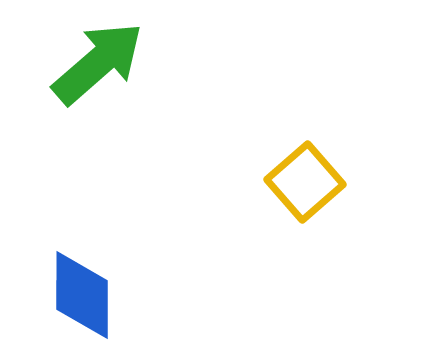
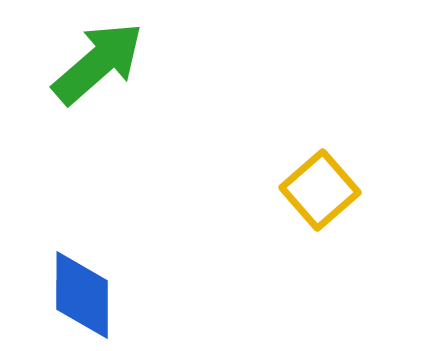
yellow square: moved 15 px right, 8 px down
